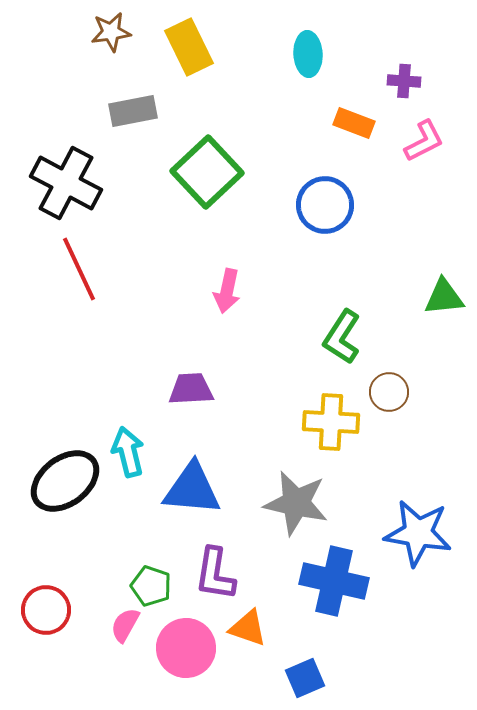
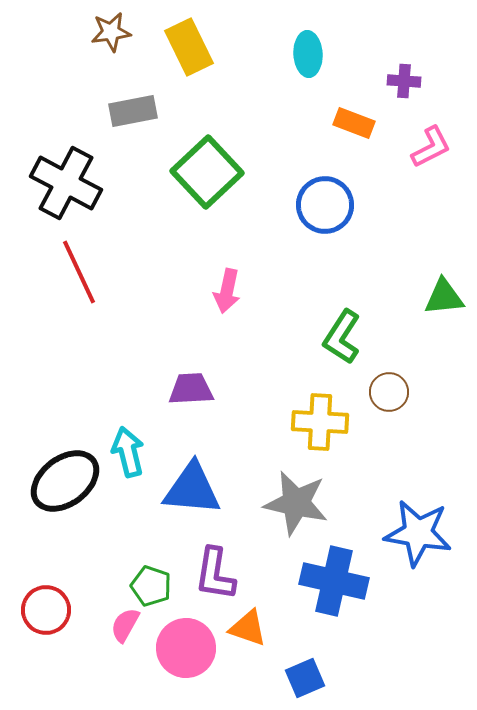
pink L-shape: moved 7 px right, 6 px down
red line: moved 3 px down
yellow cross: moved 11 px left
